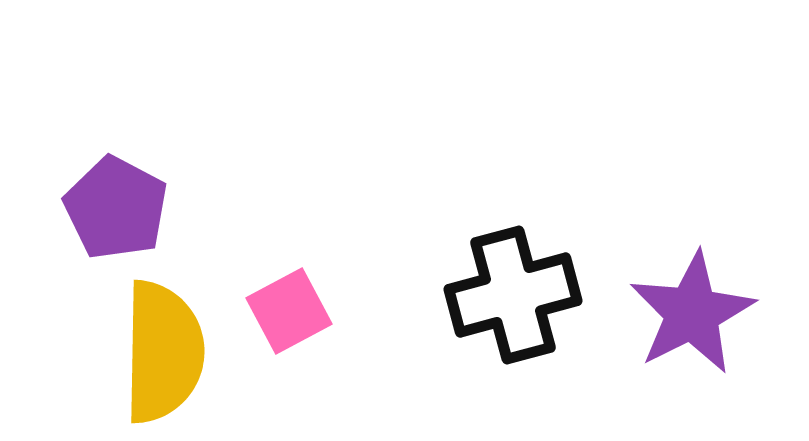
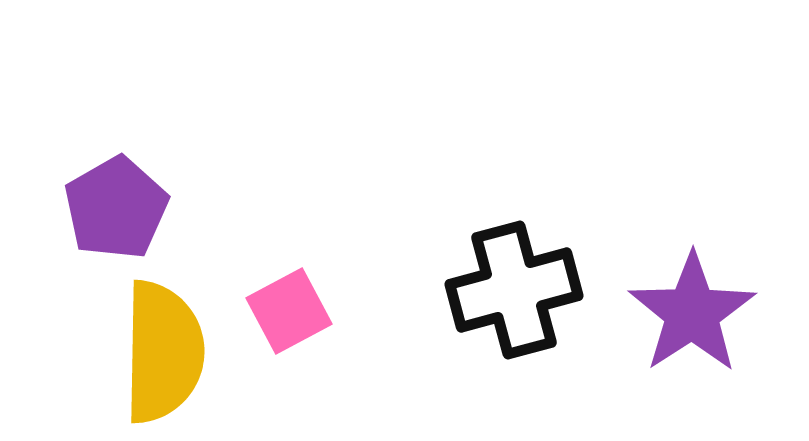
purple pentagon: rotated 14 degrees clockwise
black cross: moved 1 px right, 5 px up
purple star: rotated 6 degrees counterclockwise
